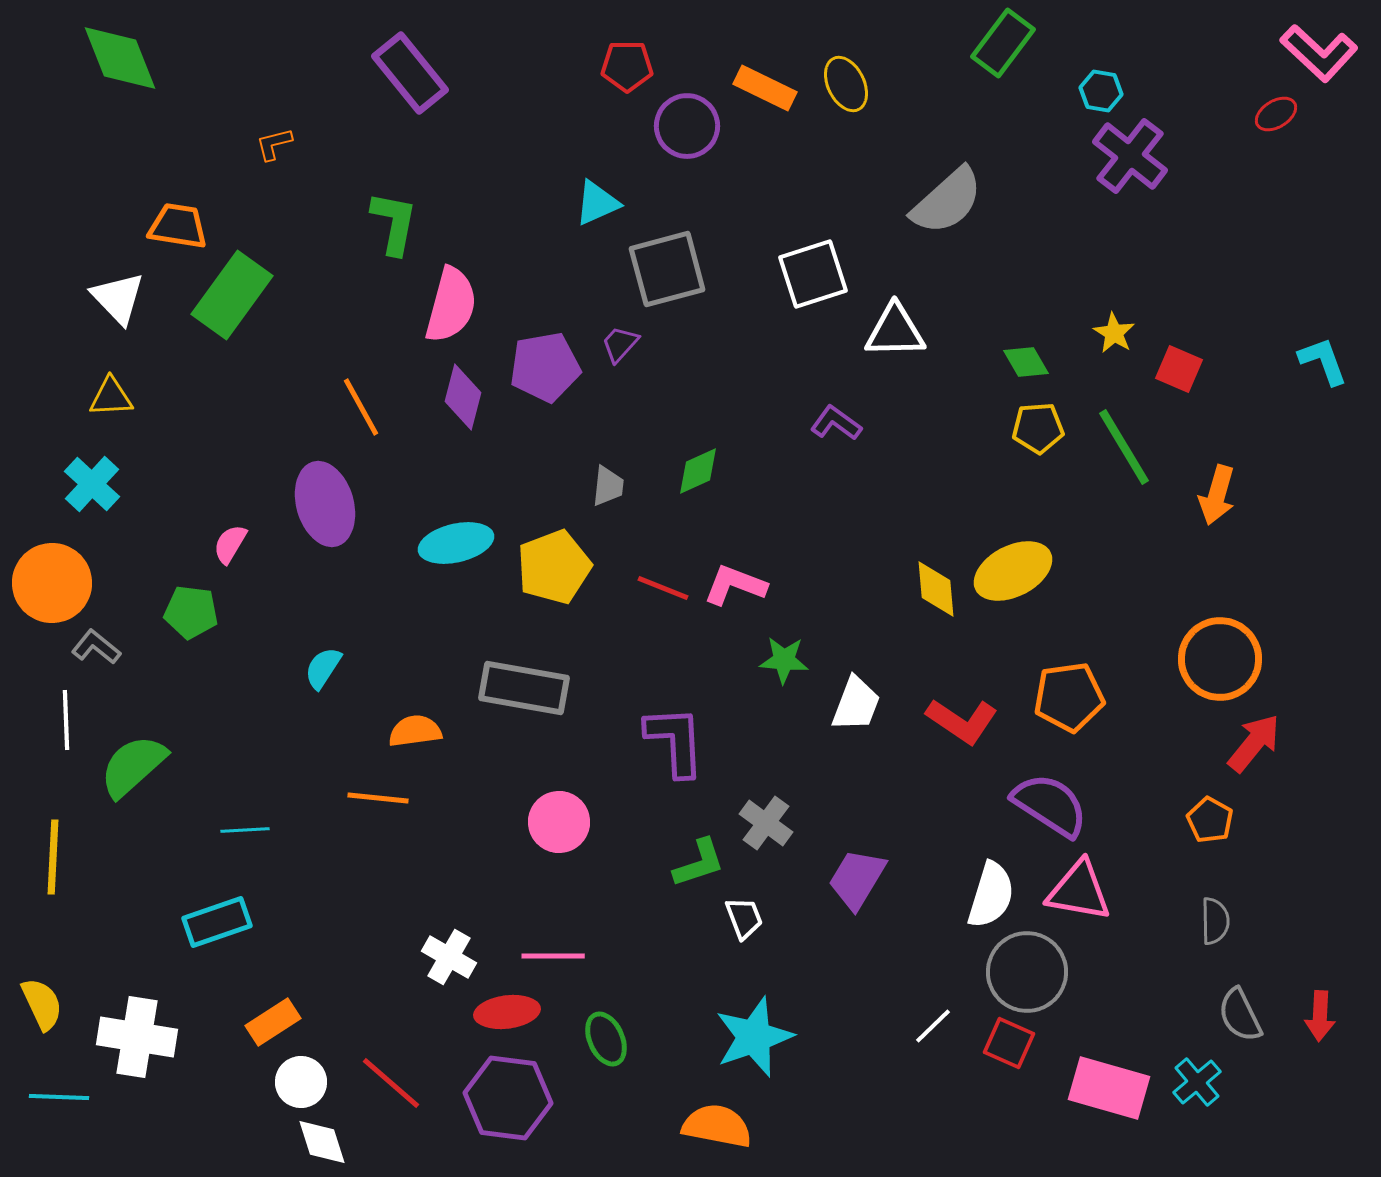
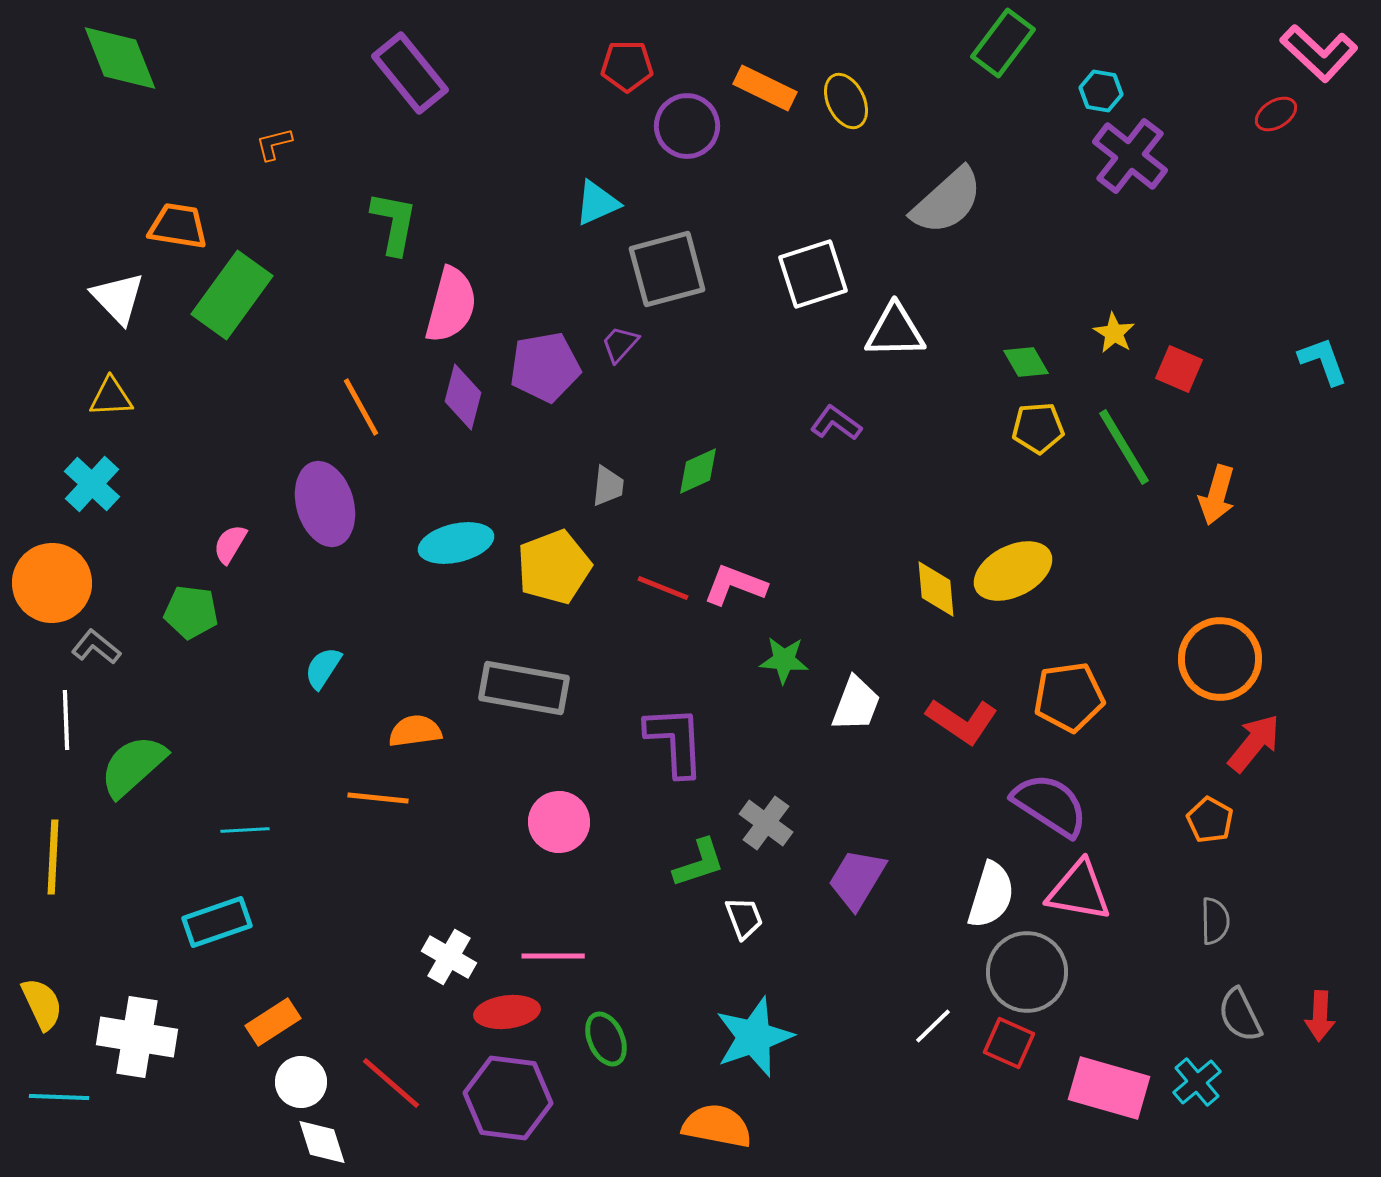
yellow ellipse at (846, 84): moved 17 px down
